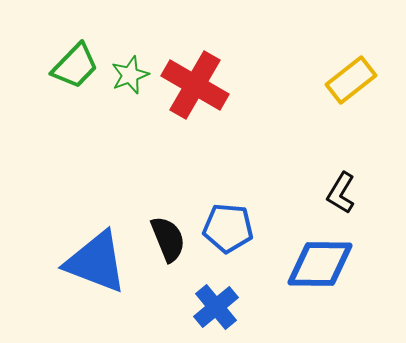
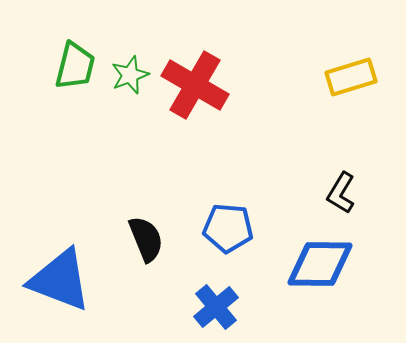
green trapezoid: rotated 30 degrees counterclockwise
yellow rectangle: moved 3 px up; rotated 21 degrees clockwise
black semicircle: moved 22 px left
blue triangle: moved 36 px left, 18 px down
